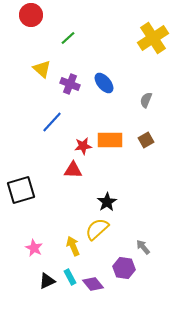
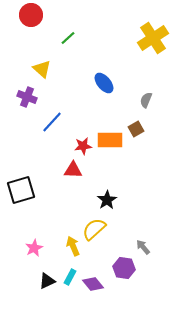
purple cross: moved 43 px left, 13 px down
brown square: moved 10 px left, 11 px up
black star: moved 2 px up
yellow semicircle: moved 3 px left
pink star: rotated 18 degrees clockwise
cyan rectangle: rotated 56 degrees clockwise
